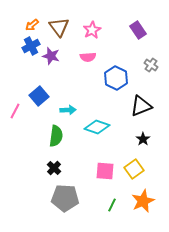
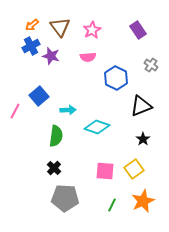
brown triangle: moved 1 px right
